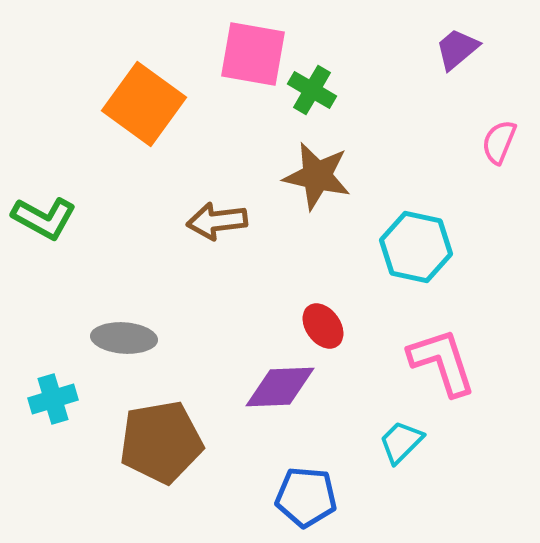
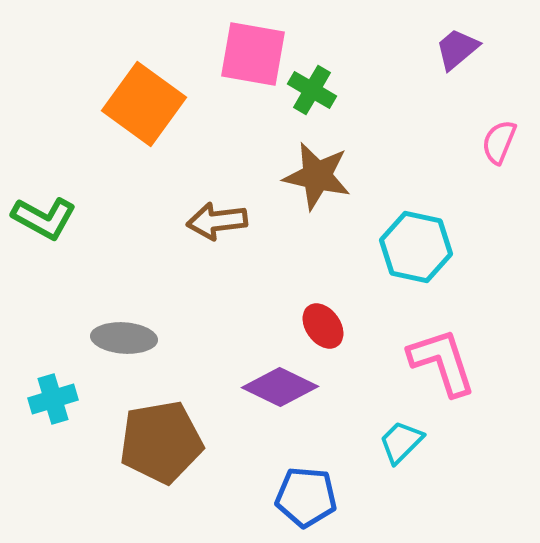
purple diamond: rotated 28 degrees clockwise
